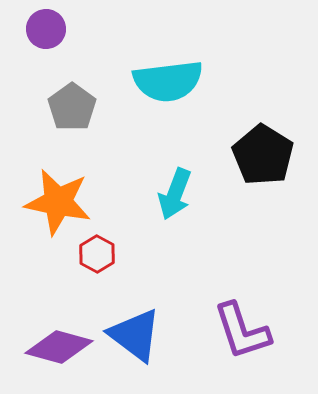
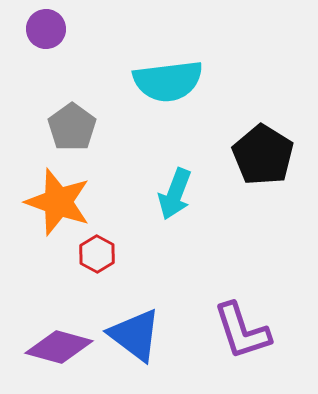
gray pentagon: moved 20 px down
orange star: rotated 8 degrees clockwise
